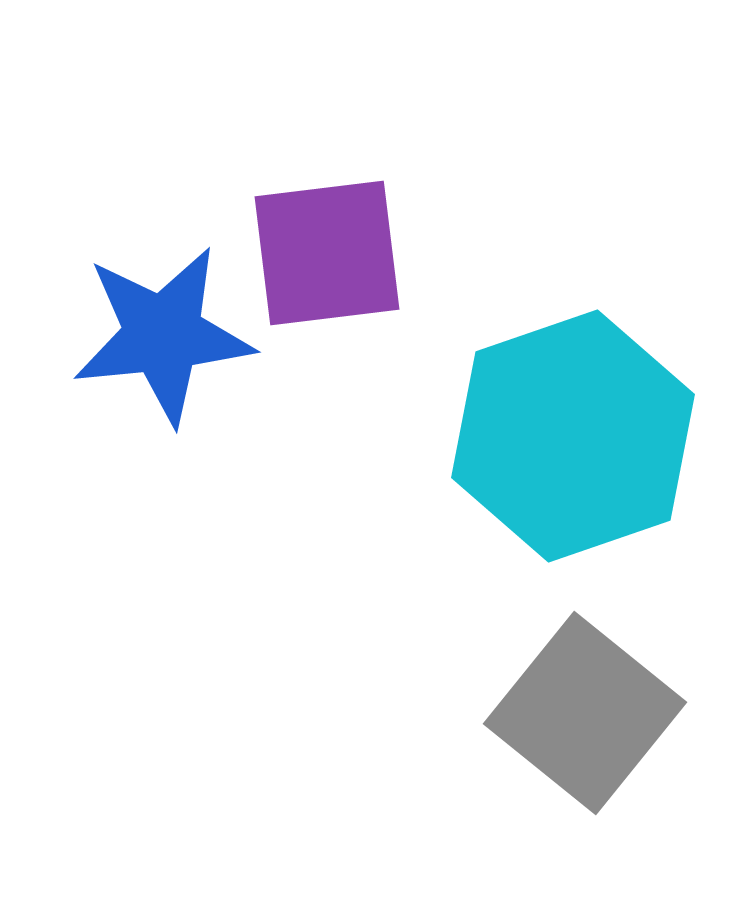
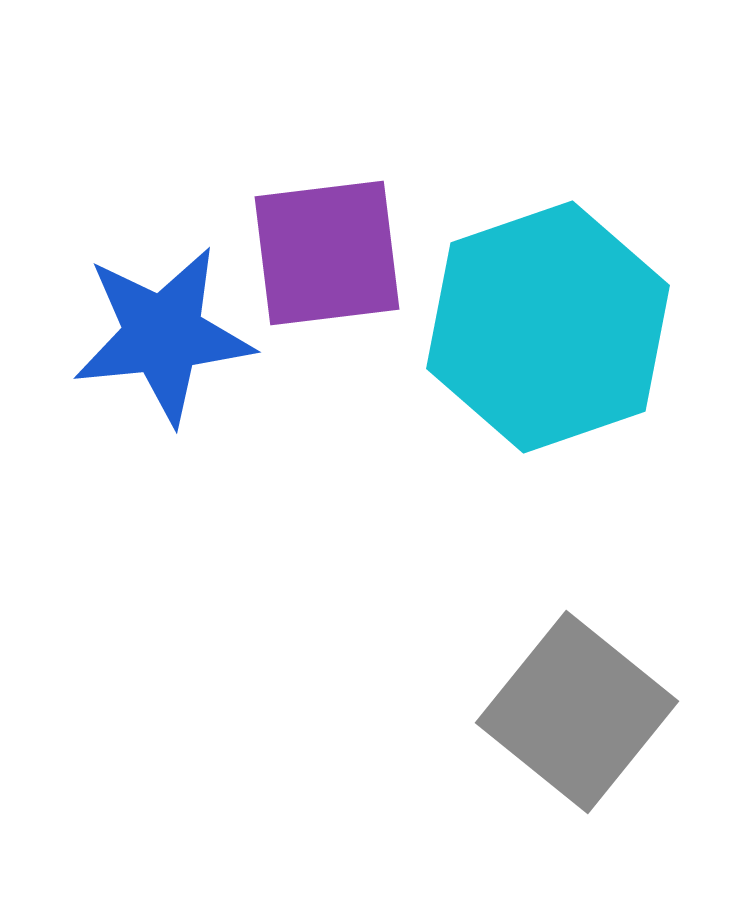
cyan hexagon: moved 25 px left, 109 px up
gray square: moved 8 px left, 1 px up
